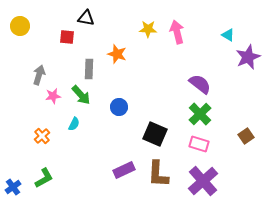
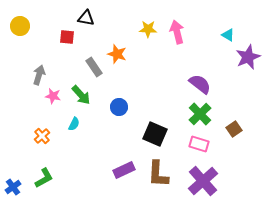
gray rectangle: moved 5 px right, 2 px up; rotated 36 degrees counterclockwise
pink star: rotated 21 degrees clockwise
brown square: moved 12 px left, 7 px up
